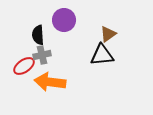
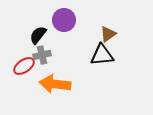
black semicircle: rotated 42 degrees clockwise
orange arrow: moved 5 px right, 2 px down
